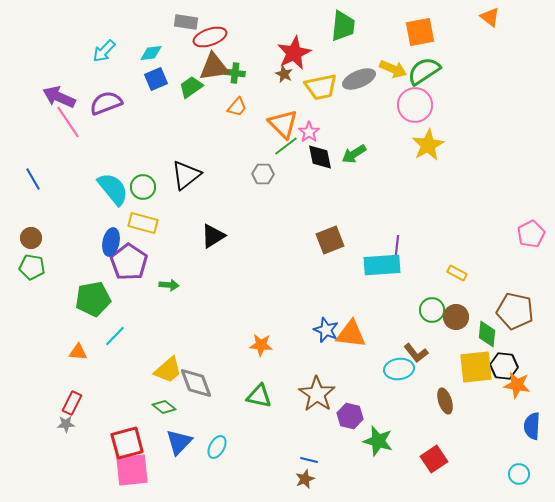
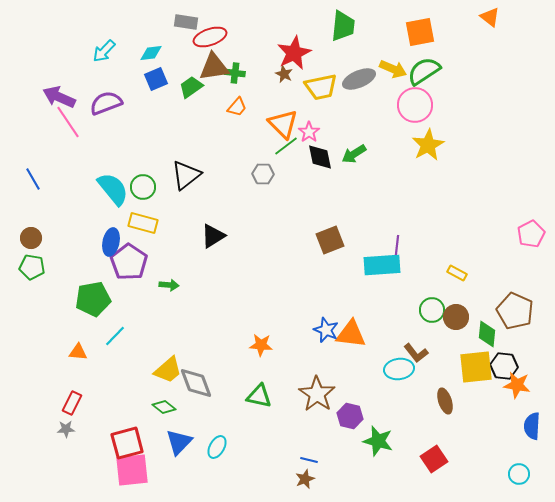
brown pentagon at (515, 311): rotated 12 degrees clockwise
gray star at (66, 424): moved 5 px down
